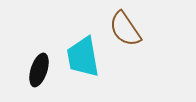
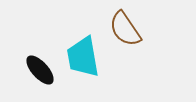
black ellipse: moved 1 px right; rotated 60 degrees counterclockwise
